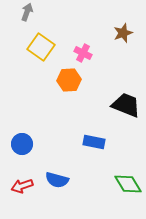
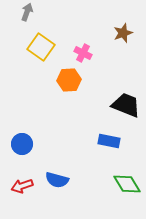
blue rectangle: moved 15 px right, 1 px up
green diamond: moved 1 px left
